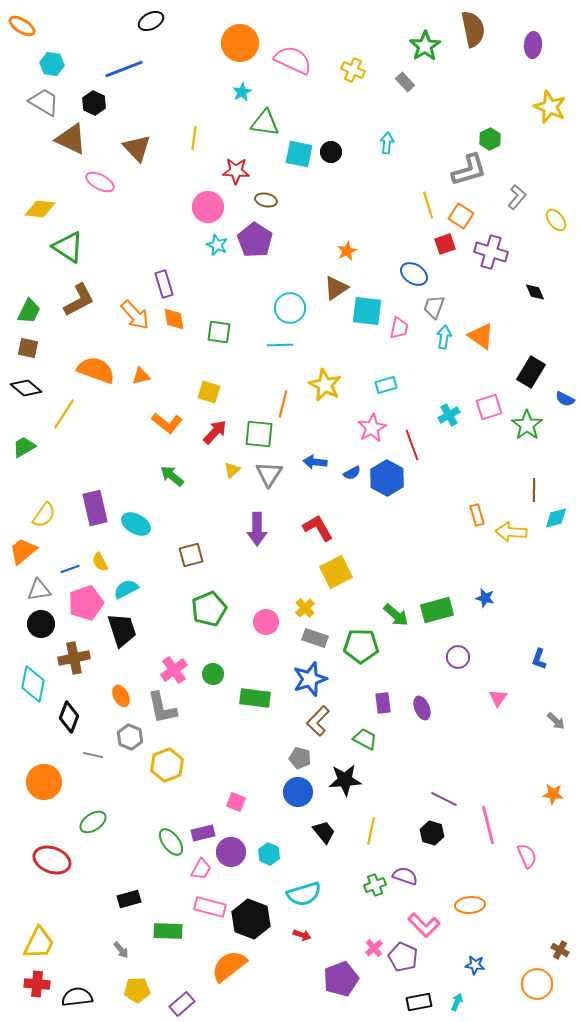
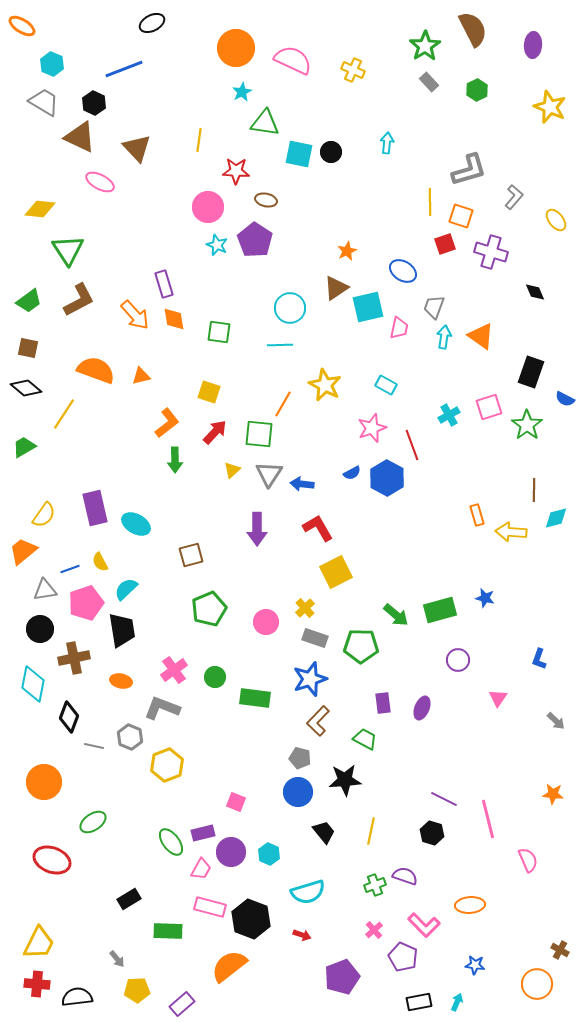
black ellipse at (151, 21): moved 1 px right, 2 px down
brown semicircle at (473, 29): rotated 15 degrees counterclockwise
orange circle at (240, 43): moved 4 px left, 5 px down
cyan hexagon at (52, 64): rotated 15 degrees clockwise
gray rectangle at (405, 82): moved 24 px right
yellow line at (194, 138): moved 5 px right, 2 px down
brown triangle at (71, 139): moved 9 px right, 2 px up
green hexagon at (490, 139): moved 13 px left, 49 px up
gray L-shape at (517, 197): moved 3 px left
yellow line at (428, 205): moved 2 px right, 3 px up; rotated 16 degrees clockwise
orange square at (461, 216): rotated 15 degrees counterclockwise
green triangle at (68, 247): moved 3 px down; rotated 24 degrees clockwise
blue ellipse at (414, 274): moved 11 px left, 3 px up
green trapezoid at (29, 311): moved 10 px up; rotated 28 degrees clockwise
cyan square at (367, 311): moved 1 px right, 4 px up; rotated 20 degrees counterclockwise
black rectangle at (531, 372): rotated 12 degrees counterclockwise
cyan rectangle at (386, 385): rotated 45 degrees clockwise
orange line at (283, 404): rotated 16 degrees clockwise
orange L-shape at (167, 423): rotated 76 degrees counterclockwise
pink star at (372, 428): rotated 8 degrees clockwise
blue arrow at (315, 462): moved 13 px left, 22 px down
green arrow at (172, 476): moved 3 px right, 16 px up; rotated 130 degrees counterclockwise
cyan semicircle at (126, 589): rotated 15 degrees counterclockwise
gray triangle at (39, 590): moved 6 px right
green rectangle at (437, 610): moved 3 px right
black circle at (41, 624): moved 1 px left, 5 px down
black trapezoid at (122, 630): rotated 9 degrees clockwise
purple circle at (458, 657): moved 3 px down
green circle at (213, 674): moved 2 px right, 3 px down
orange ellipse at (121, 696): moved 15 px up; rotated 50 degrees counterclockwise
gray L-shape at (162, 708): rotated 123 degrees clockwise
purple ellipse at (422, 708): rotated 45 degrees clockwise
gray line at (93, 755): moved 1 px right, 9 px up
pink line at (488, 825): moved 6 px up
pink semicircle at (527, 856): moved 1 px right, 4 px down
cyan semicircle at (304, 894): moved 4 px right, 2 px up
black rectangle at (129, 899): rotated 15 degrees counterclockwise
pink cross at (374, 948): moved 18 px up
gray arrow at (121, 950): moved 4 px left, 9 px down
purple pentagon at (341, 979): moved 1 px right, 2 px up
